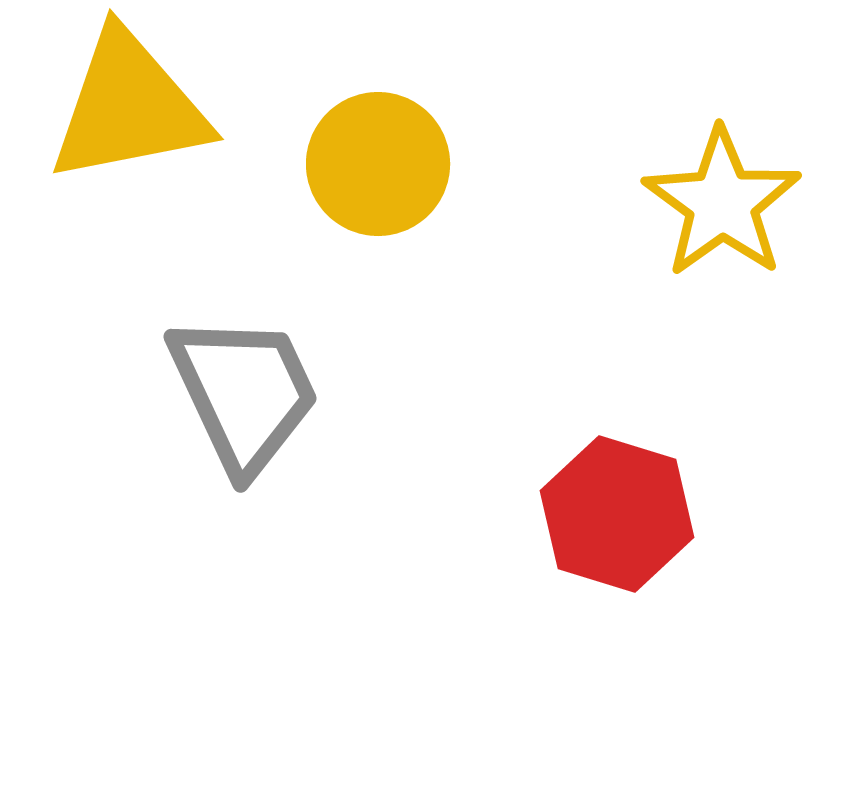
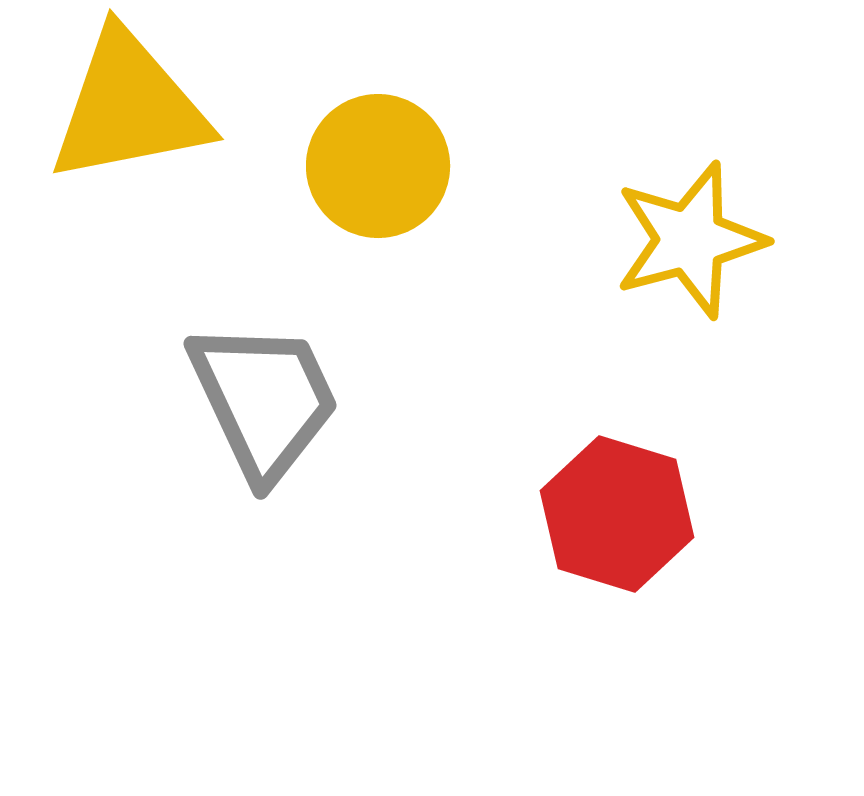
yellow circle: moved 2 px down
yellow star: moved 32 px left, 37 px down; rotated 21 degrees clockwise
gray trapezoid: moved 20 px right, 7 px down
